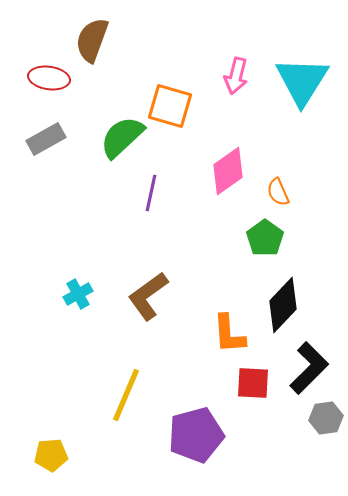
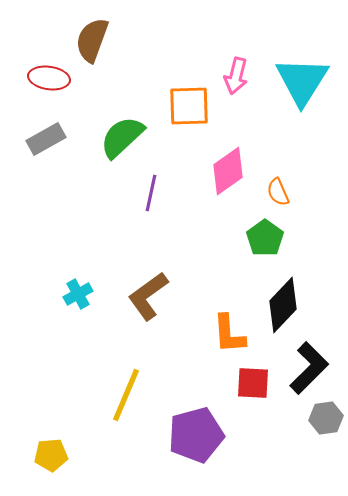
orange square: moved 19 px right; rotated 18 degrees counterclockwise
